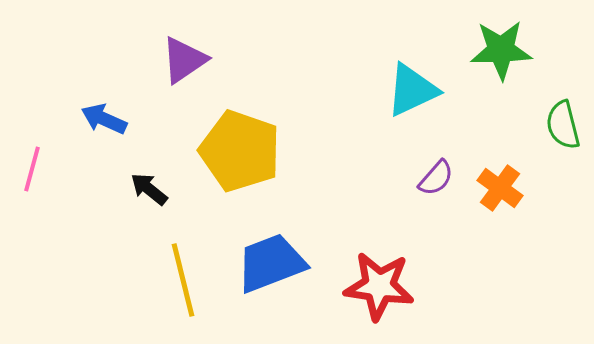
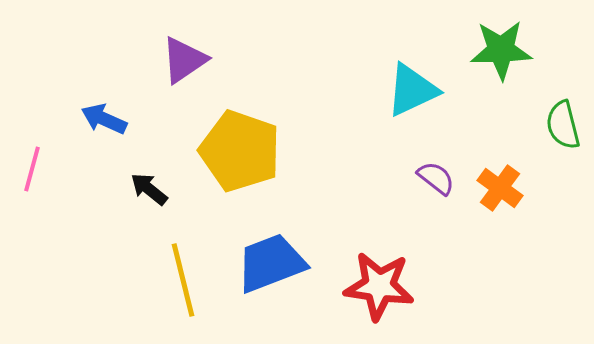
purple semicircle: rotated 93 degrees counterclockwise
